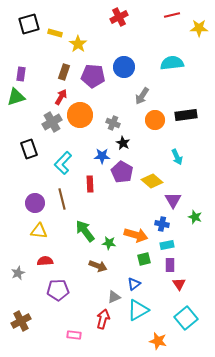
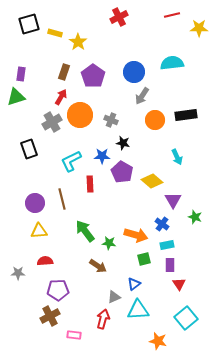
yellow star at (78, 44): moved 2 px up
blue circle at (124, 67): moved 10 px right, 5 px down
purple pentagon at (93, 76): rotated 30 degrees clockwise
gray cross at (113, 123): moved 2 px left, 3 px up
black star at (123, 143): rotated 16 degrees counterclockwise
cyan L-shape at (63, 163): moved 8 px right, 2 px up; rotated 20 degrees clockwise
blue cross at (162, 224): rotated 24 degrees clockwise
yellow triangle at (39, 231): rotated 12 degrees counterclockwise
brown arrow at (98, 266): rotated 12 degrees clockwise
gray star at (18, 273): rotated 24 degrees clockwise
cyan triangle at (138, 310): rotated 25 degrees clockwise
brown cross at (21, 321): moved 29 px right, 5 px up
